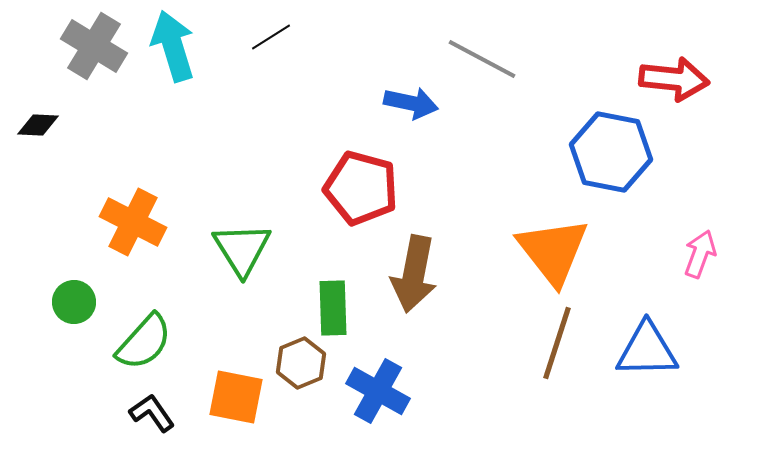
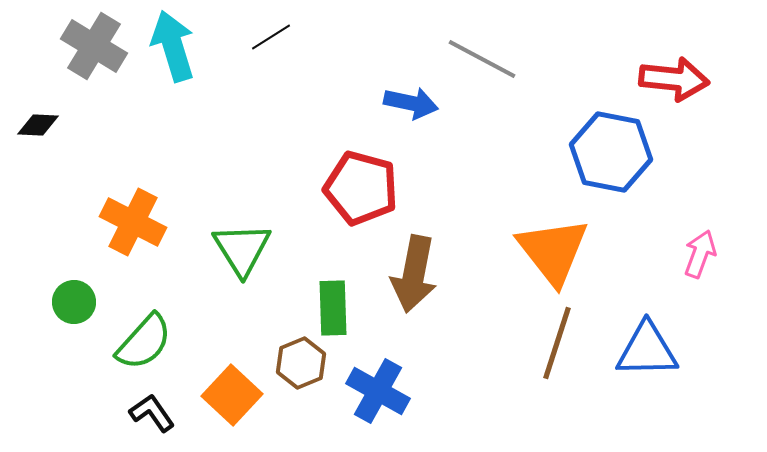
orange square: moved 4 px left, 2 px up; rotated 32 degrees clockwise
